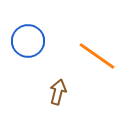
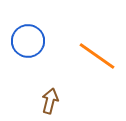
brown arrow: moved 8 px left, 9 px down
